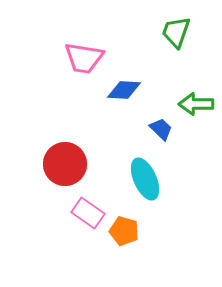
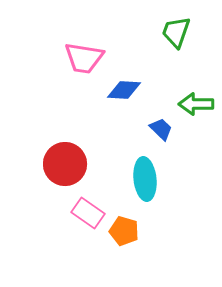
cyan ellipse: rotated 18 degrees clockwise
